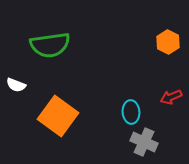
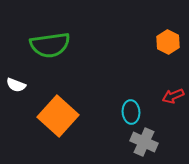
red arrow: moved 2 px right, 1 px up
orange square: rotated 6 degrees clockwise
